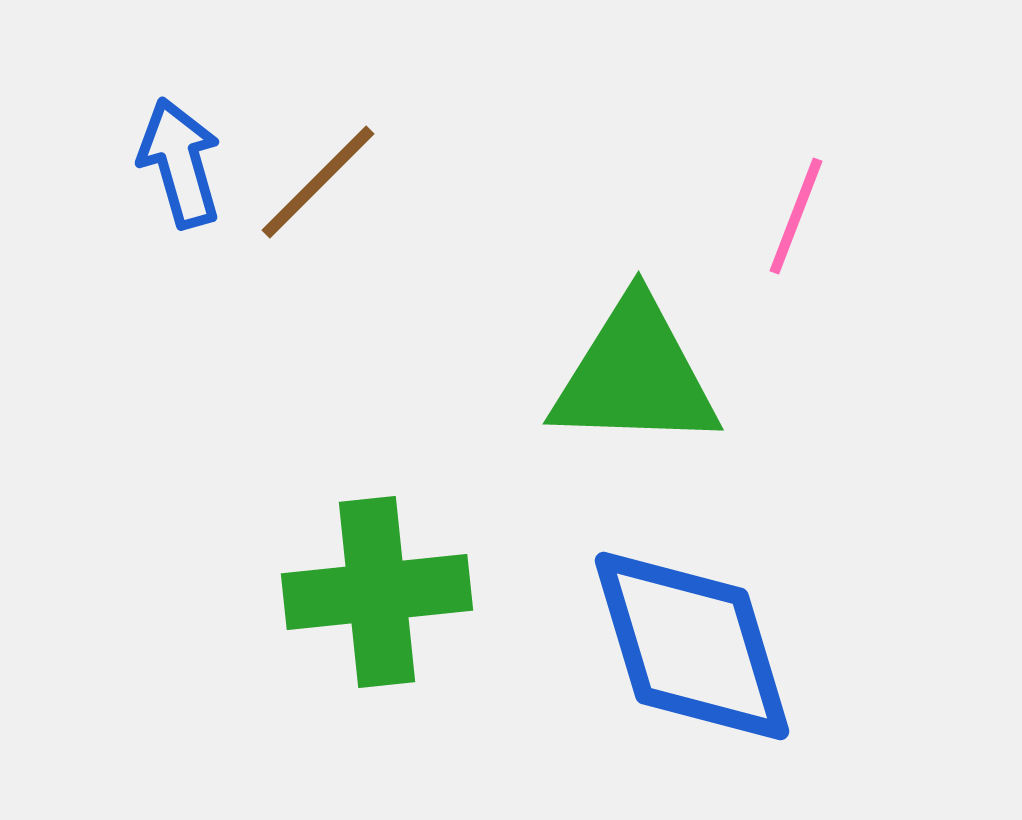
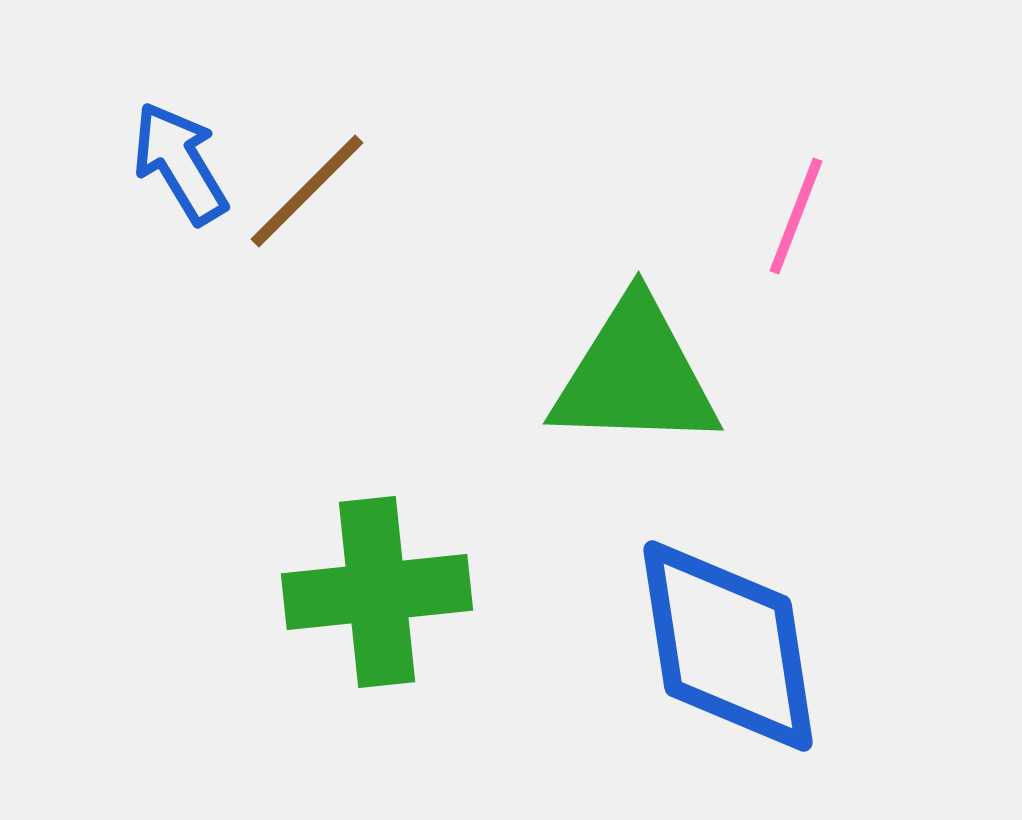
blue arrow: rotated 15 degrees counterclockwise
brown line: moved 11 px left, 9 px down
blue diamond: moved 36 px right; rotated 8 degrees clockwise
